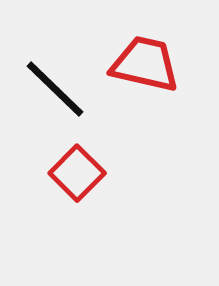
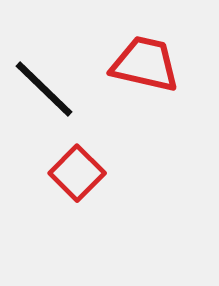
black line: moved 11 px left
